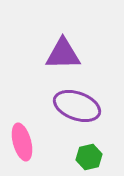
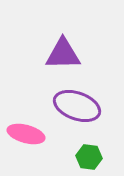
pink ellipse: moved 4 px right, 8 px up; rotated 60 degrees counterclockwise
green hexagon: rotated 20 degrees clockwise
